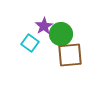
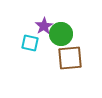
cyan square: rotated 24 degrees counterclockwise
brown square: moved 3 px down
